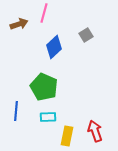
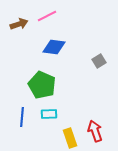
pink line: moved 3 px right, 3 px down; rotated 48 degrees clockwise
gray square: moved 13 px right, 26 px down
blue diamond: rotated 50 degrees clockwise
green pentagon: moved 2 px left, 2 px up
blue line: moved 6 px right, 6 px down
cyan rectangle: moved 1 px right, 3 px up
yellow rectangle: moved 3 px right, 2 px down; rotated 30 degrees counterclockwise
